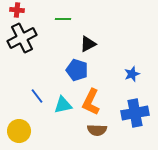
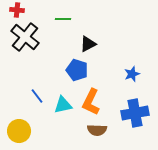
black cross: moved 3 px right, 1 px up; rotated 24 degrees counterclockwise
